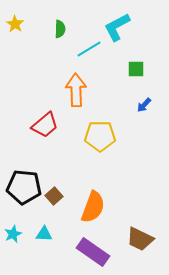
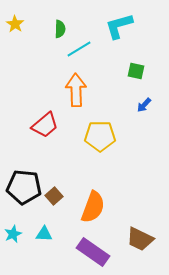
cyan L-shape: moved 2 px right, 1 px up; rotated 12 degrees clockwise
cyan line: moved 10 px left
green square: moved 2 px down; rotated 12 degrees clockwise
